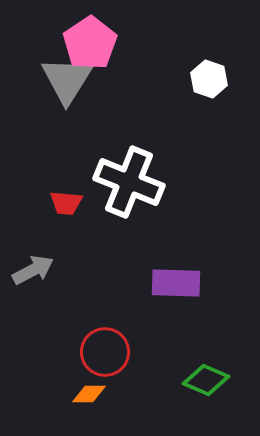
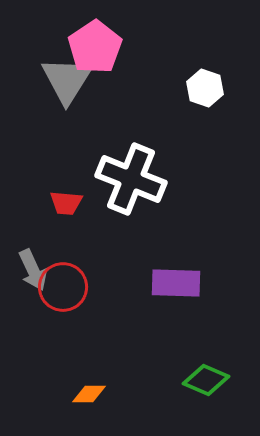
pink pentagon: moved 5 px right, 4 px down
white hexagon: moved 4 px left, 9 px down
white cross: moved 2 px right, 3 px up
gray arrow: rotated 93 degrees clockwise
red circle: moved 42 px left, 65 px up
